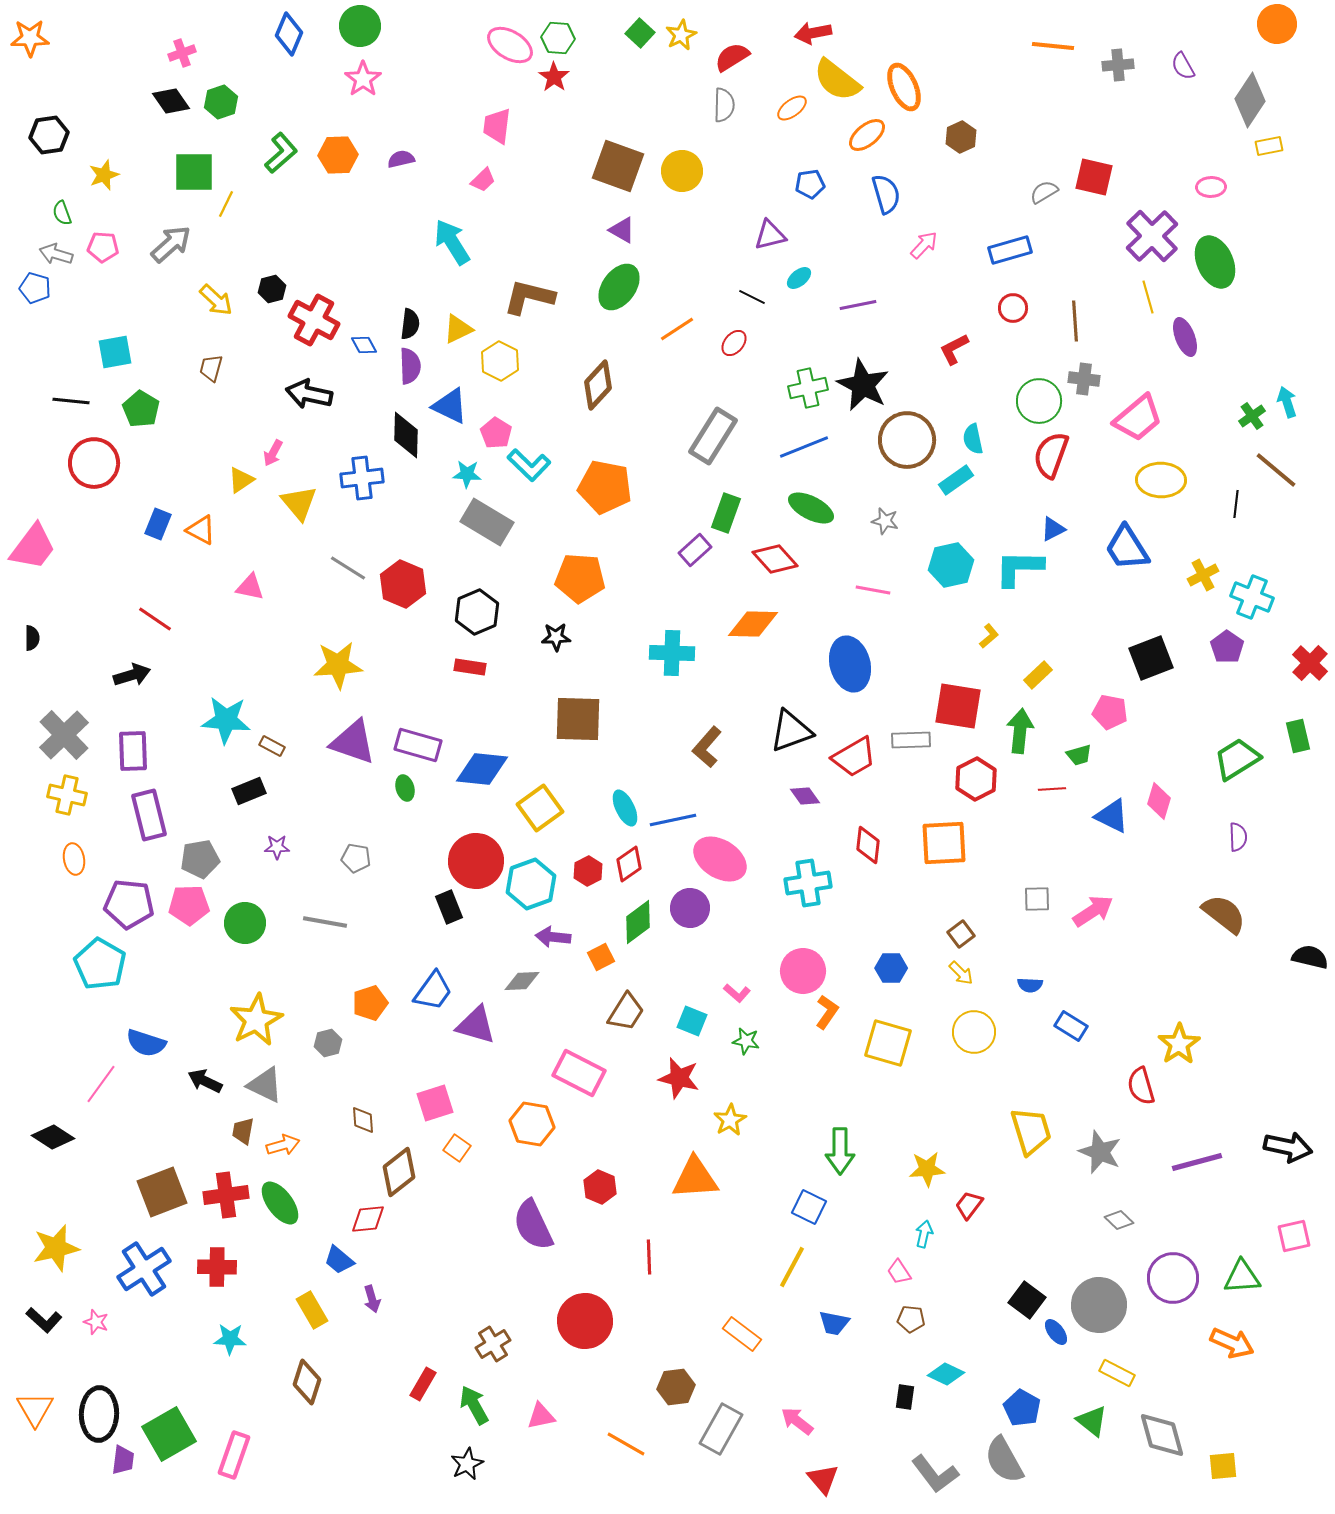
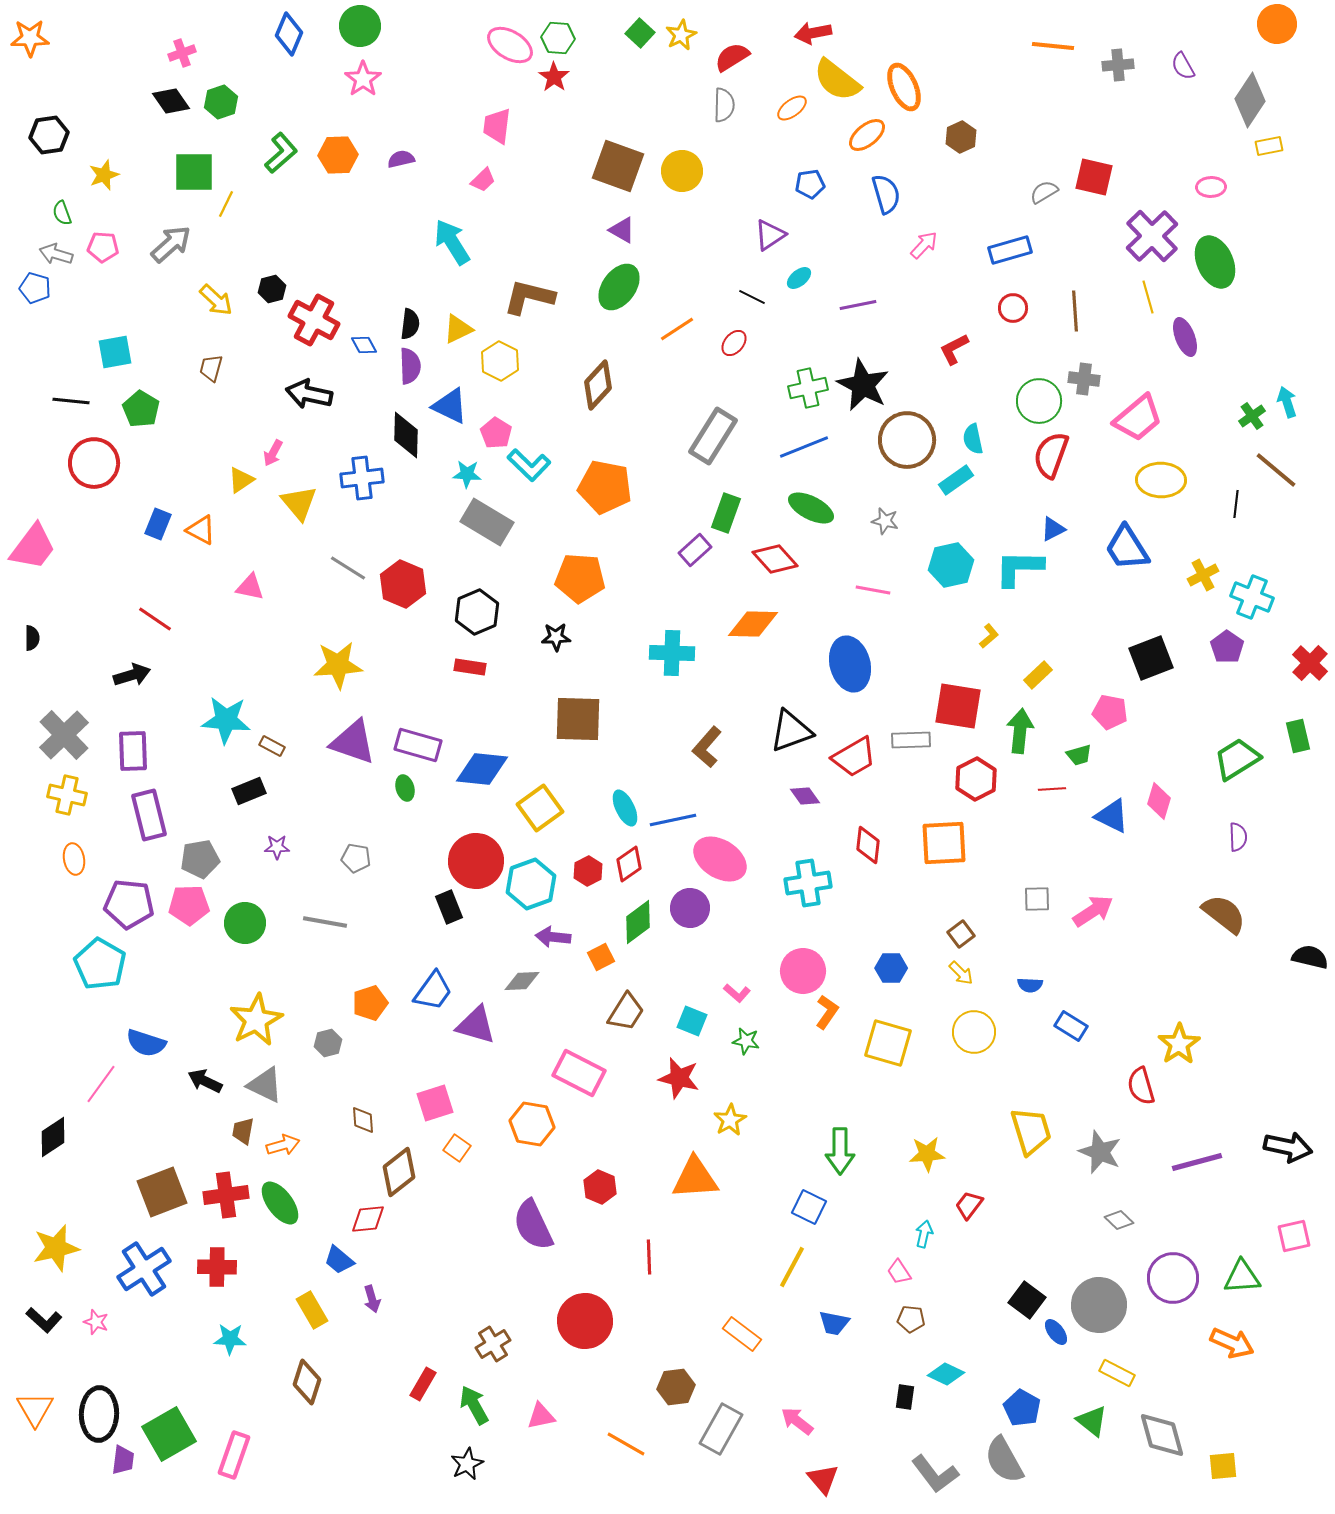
purple triangle at (770, 235): rotated 20 degrees counterclockwise
brown line at (1075, 321): moved 10 px up
black diamond at (53, 1137): rotated 66 degrees counterclockwise
yellow star at (927, 1169): moved 15 px up
